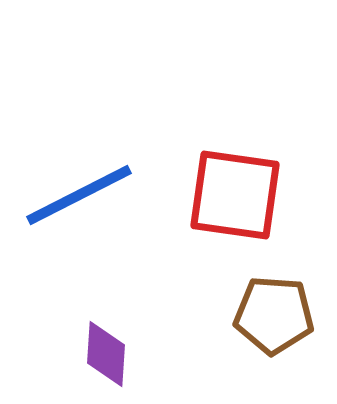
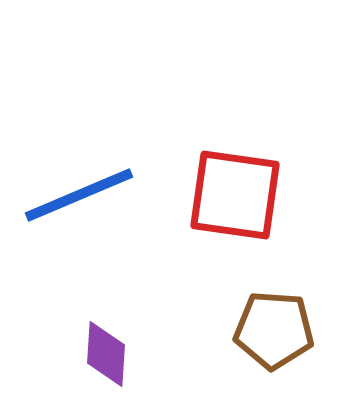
blue line: rotated 4 degrees clockwise
brown pentagon: moved 15 px down
